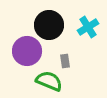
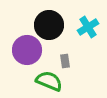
purple circle: moved 1 px up
